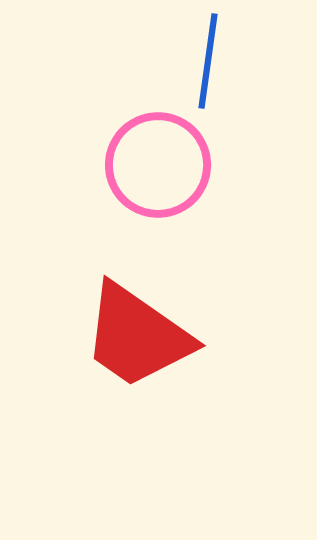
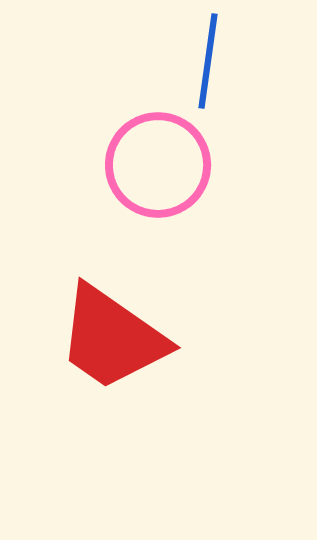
red trapezoid: moved 25 px left, 2 px down
